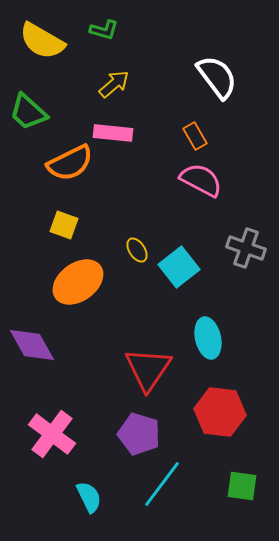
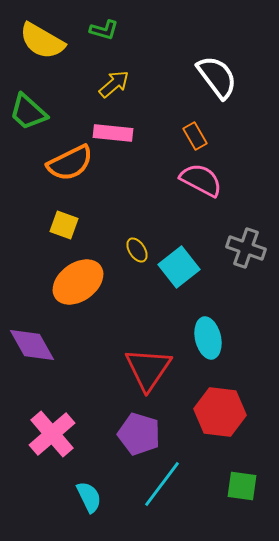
pink cross: rotated 12 degrees clockwise
